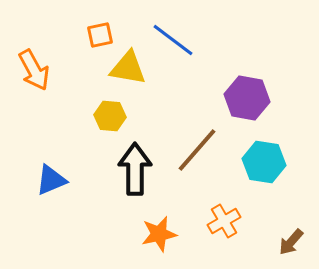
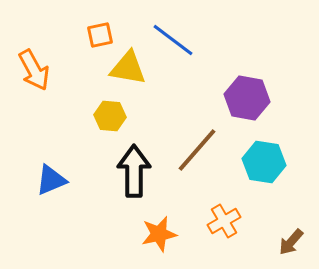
black arrow: moved 1 px left, 2 px down
